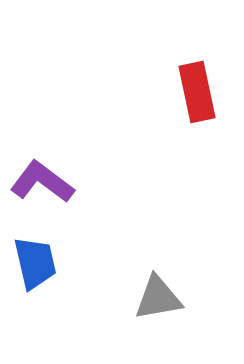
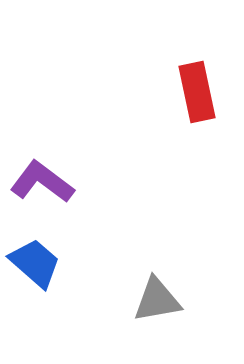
blue trapezoid: rotated 36 degrees counterclockwise
gray triangle: moved 1 px left, 2 px down
